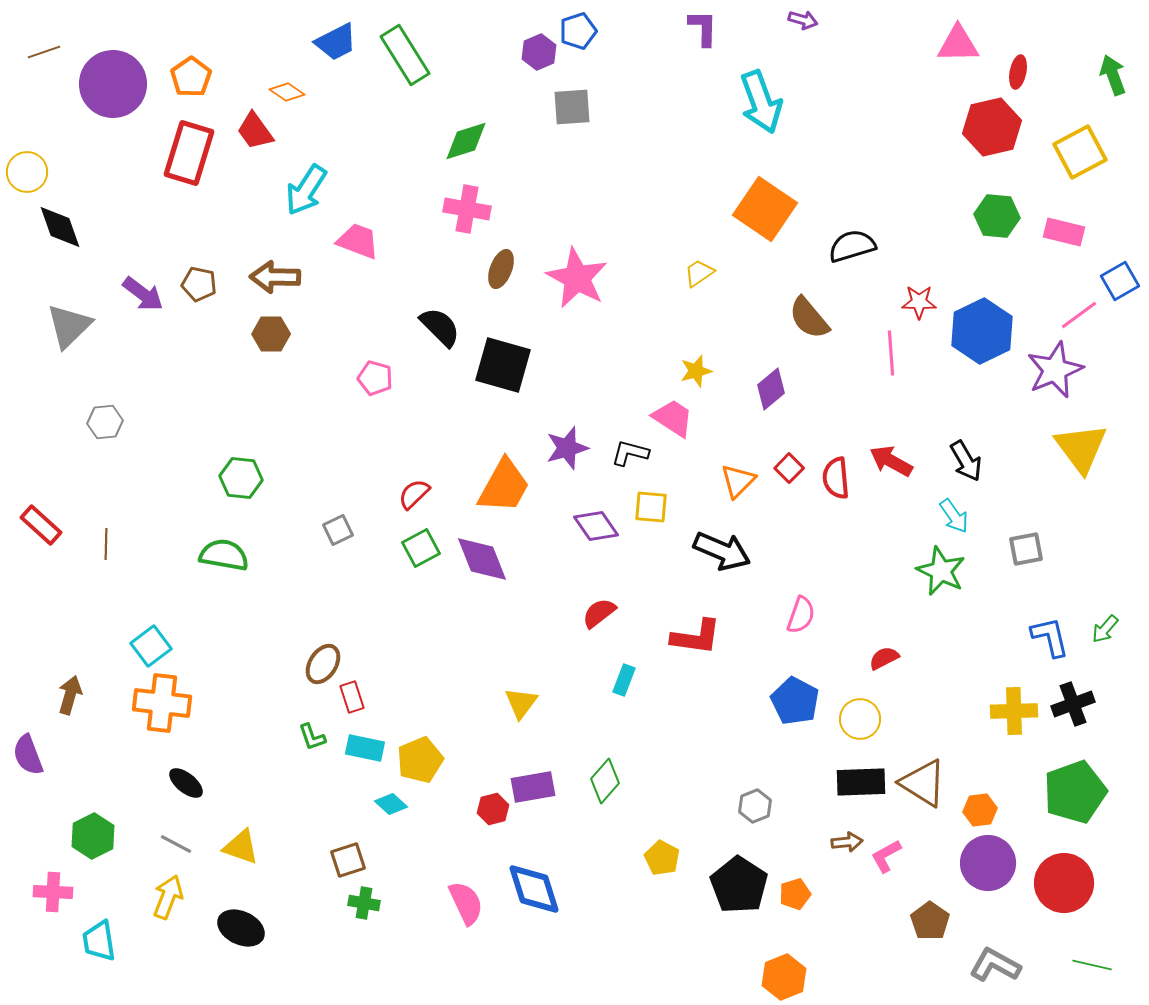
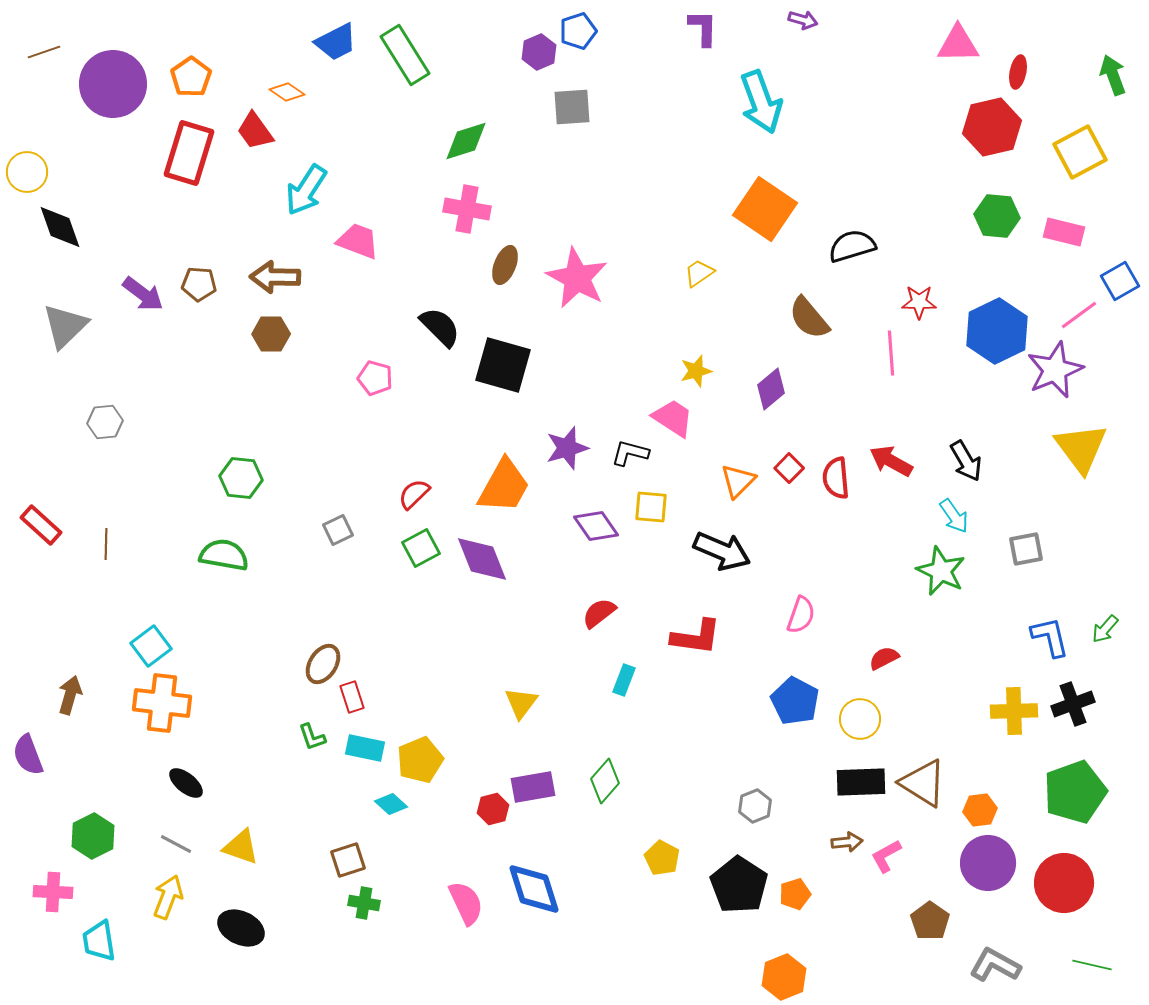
brown ellipse at (501, 269): moved 4 px right, 4 px up
brown pentagon at (199, 284): rotated 8 degrees counterclockwise
gray triangle at (69, 326): moved 4 px left
blue hexagon at (982, 331): moved 15 px right
